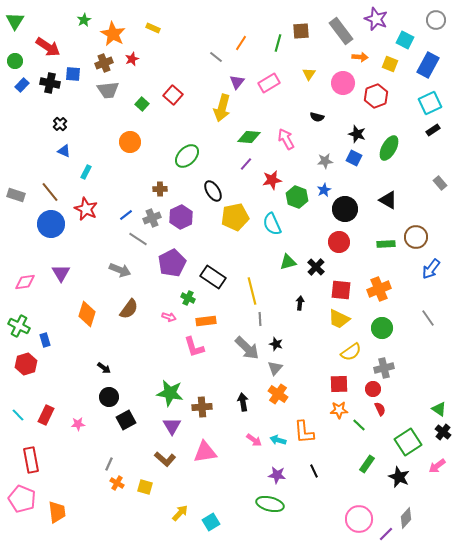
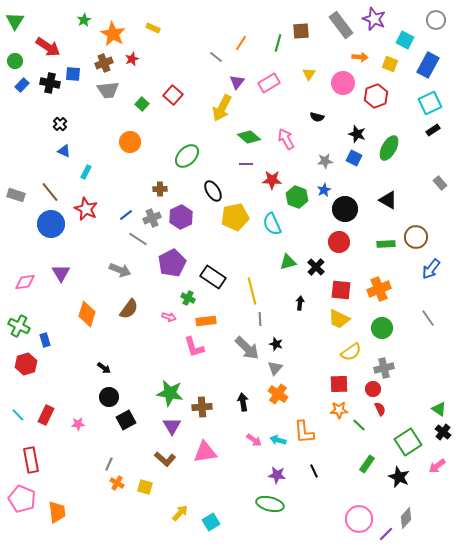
purple star at (376, 19): moved 2 px left
gray rectangle at (341, 31): moved 6 px up
yellow arrow at (222, 108): rotated 12 degrees clockwise
green diamond at (249, 137): rotated 35 degrees clockwise
purple line at (246, 164): rotated 48 degrees clockwise
red star at (272, 180): rotated 12 degrees clockwise
